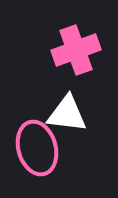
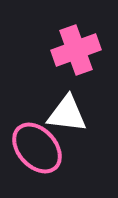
pink ellipse: rotated 26 degrees counterclockwise
